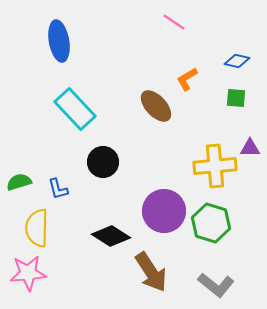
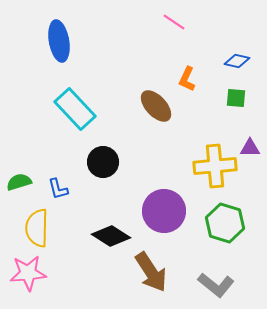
orange L-shape: rotated 35 degrees counterclockwise
green hexagon: moved 14 px right
